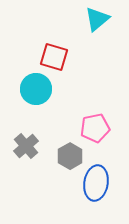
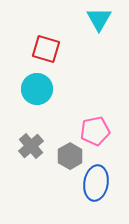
cyan triangle: moved 2 px right; rotated 20 degrees counterclockwise
red square: moved 8 px left, 8 px up
cyan circle: moved 1 px right
pink pentagon: moved 3 px down
gray cross: moved 5 px right
